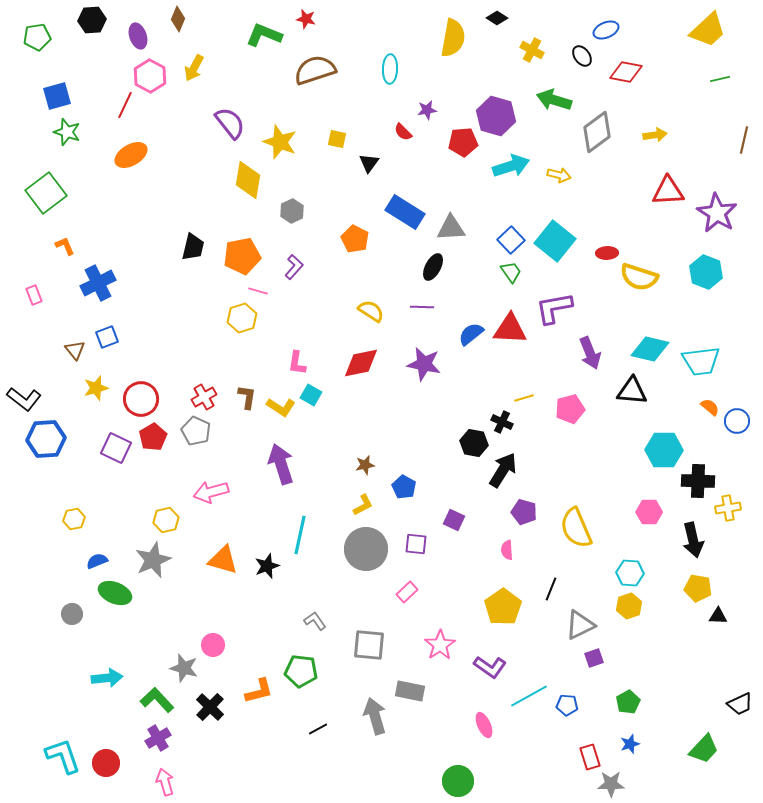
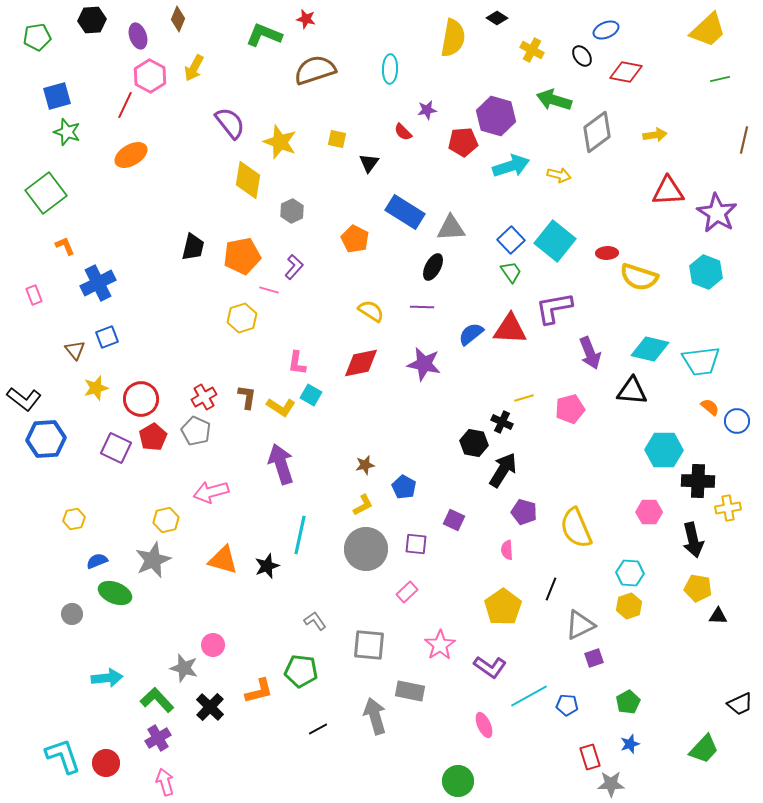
pink line at (258, 291): moved 11 px right, 1 px up
